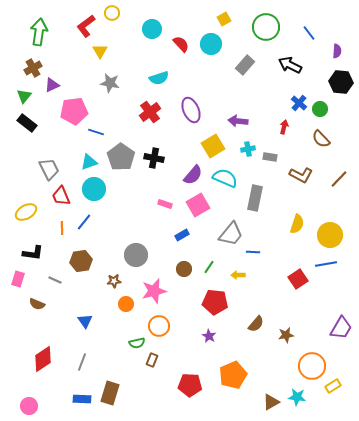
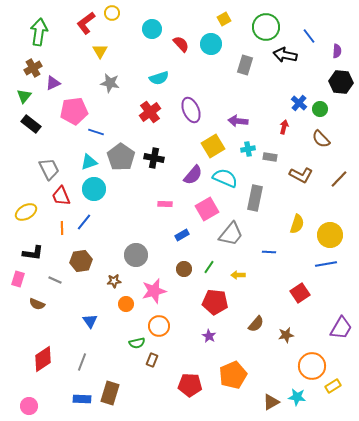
red L-shape at (86, 26): moved 3 px up
blue line at (309, 33): moved 3 px down
gray rectangle at (245, 65): rotated 24 degrees counterclockwise
black arrow at (290, 65): moved 5 px left, 10 px up; rotated 15 degrees counterclockwise
purple triangle at (52, 85): moved 1 px right, 2 px up
black rectangle at (27, 123): moved 4 px right, 1 px down
pink rectangle at (165, 204): rotated 16 degrees counterclockwise
pink square at (198, 205): moved 9 px right, 4 px down
blue line at (253, 252): moved 16 px right
red square at (298, 279): moved 2 px right, 14 px down
blue triangle at (85, 321): moved 5 px right
